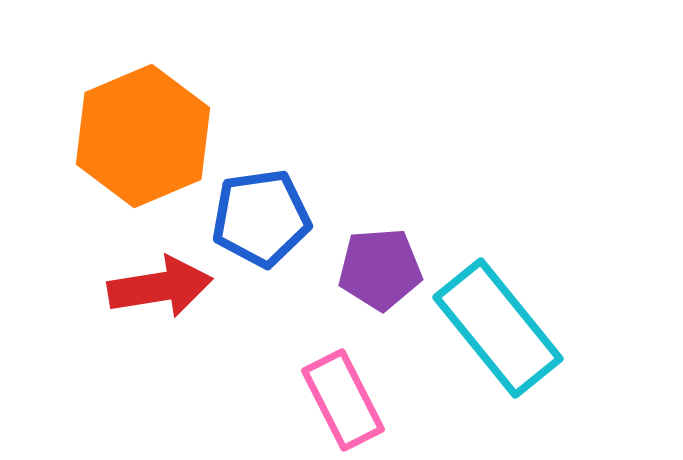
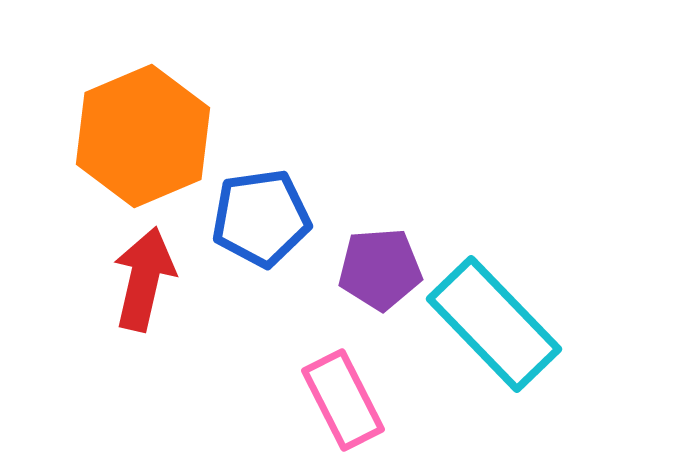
red arrow: moved 16 px left, 8 px up; rotated 68 degrees counterclockwise
cyan rectangle: moved 4 px left, 4 px up; rotated 5 degrees counterclockwise
